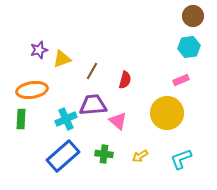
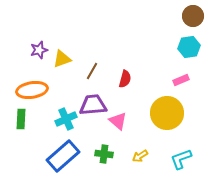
red semicircle: moved 1 px up
